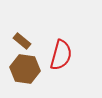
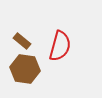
red semicircle: moved 1 px left, 9 px up
